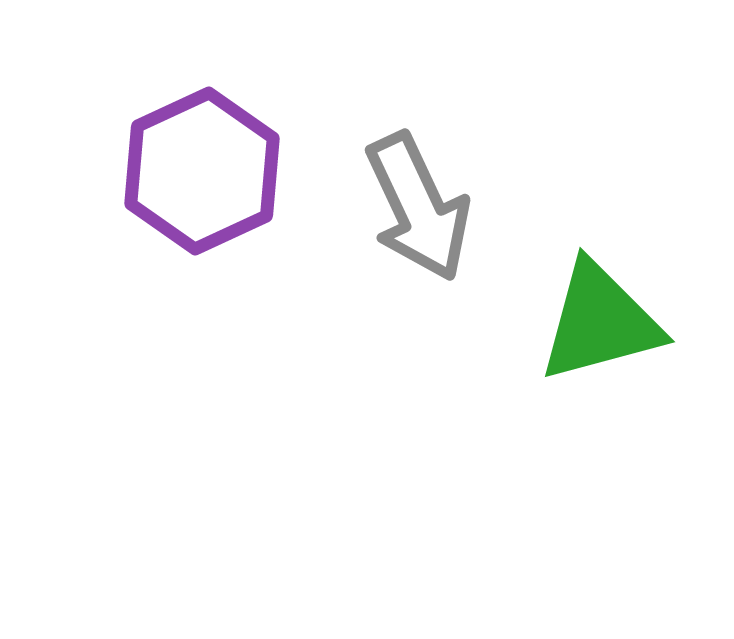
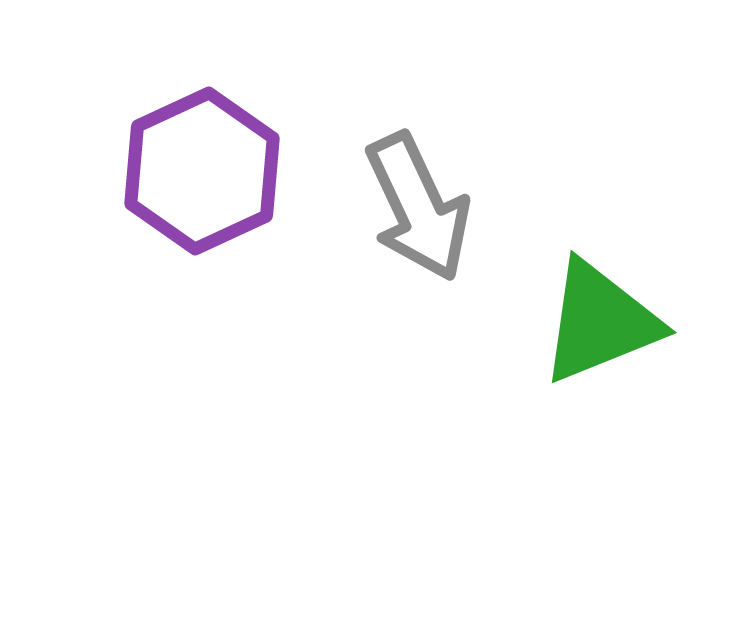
green triangle: rotated 7 degrees counterclockwise
